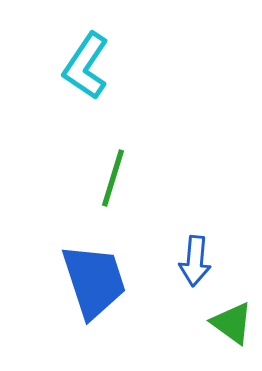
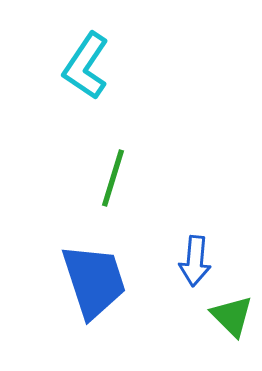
green triangle: moved 7 px up; rotated 9 degrees clockwise
